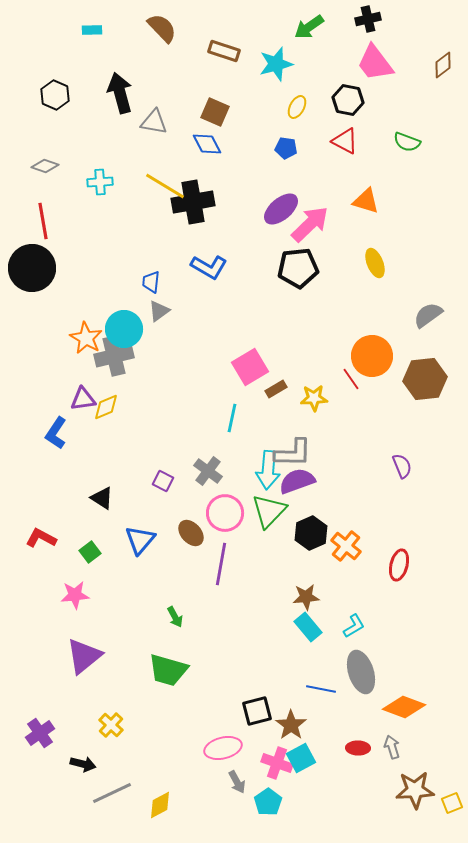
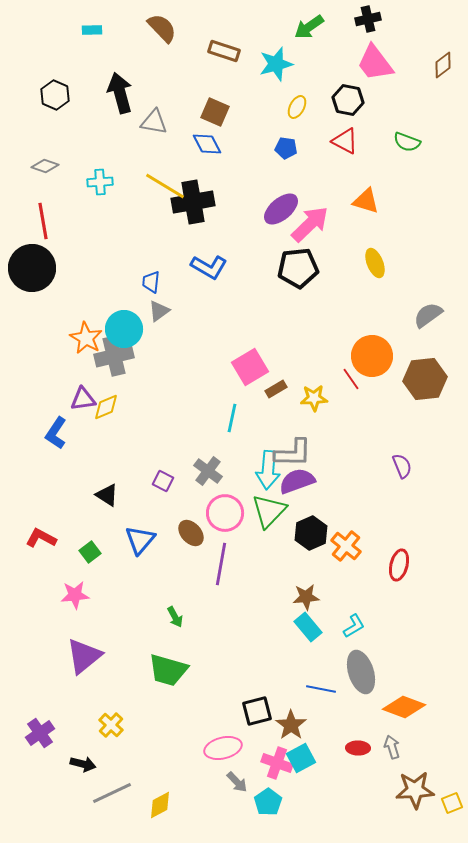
black triangle at (102, 498): moved 5 px right, 3 px up
gray arrow at (237, 782): rotated 15 degrees counterclockwise
